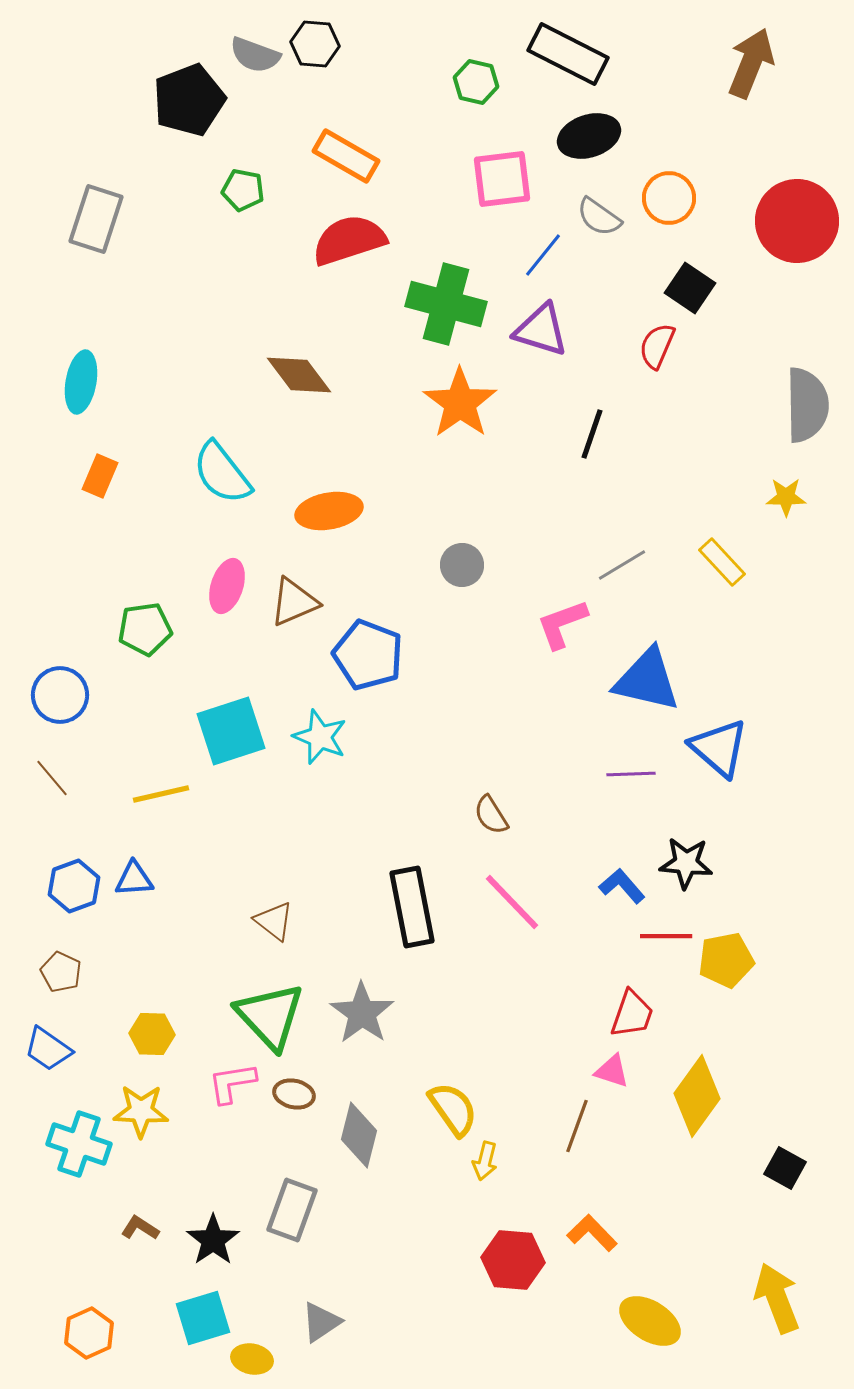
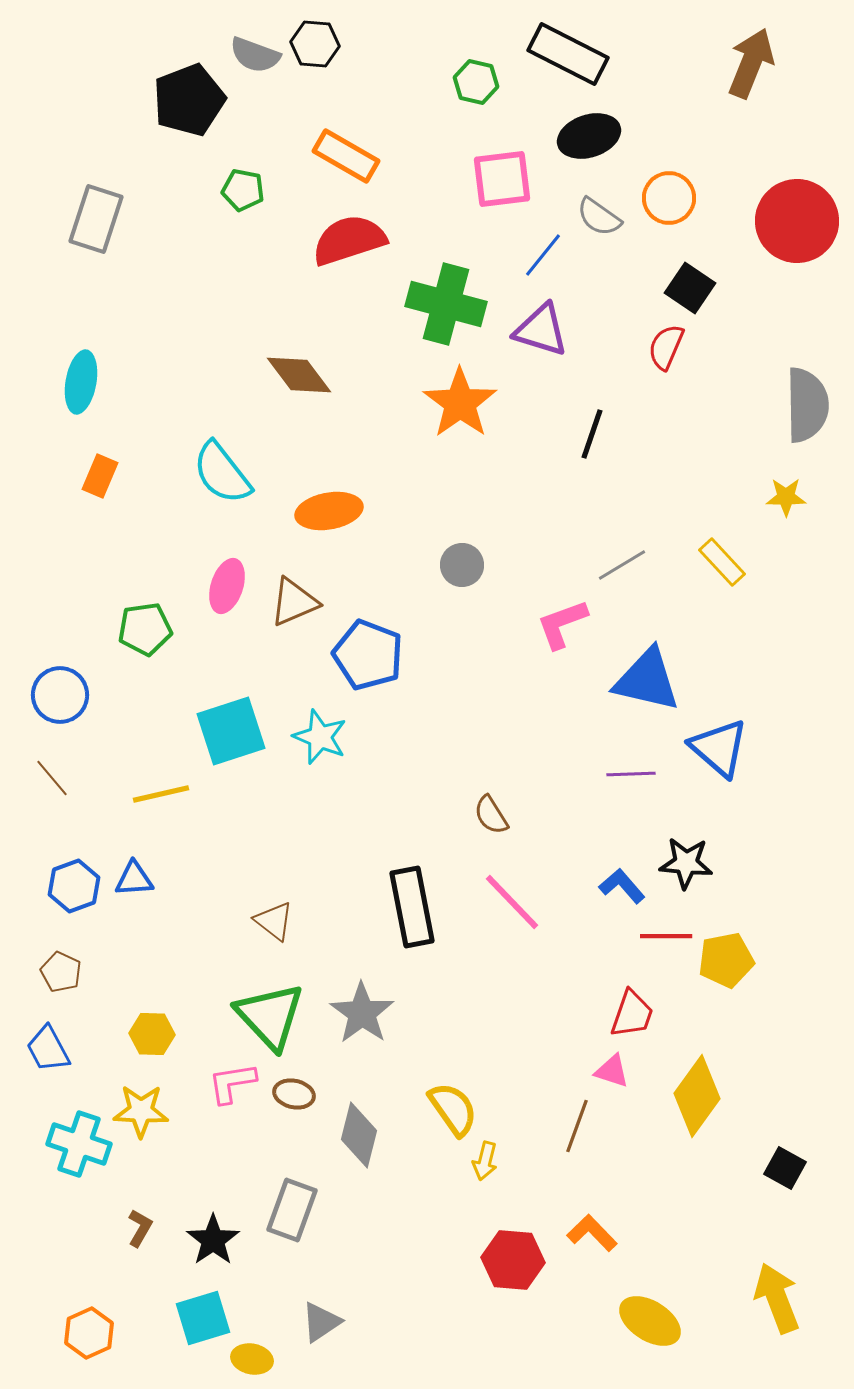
red semicircle at (657, 346): moved 9 px right, 1 px down
blue trapezoid at (48, 1049): rotated 27 degrees clockwise
brown L-shape at (140, 1228): rotated 87 degrees clockwise
